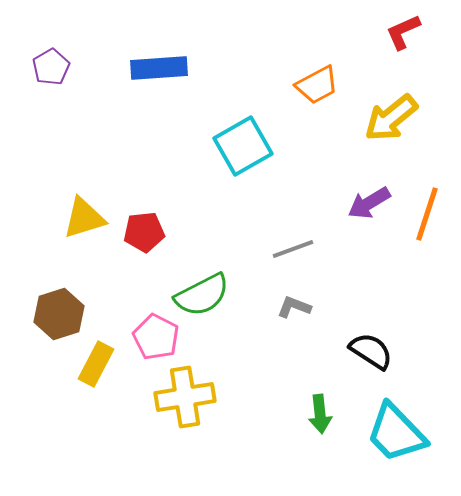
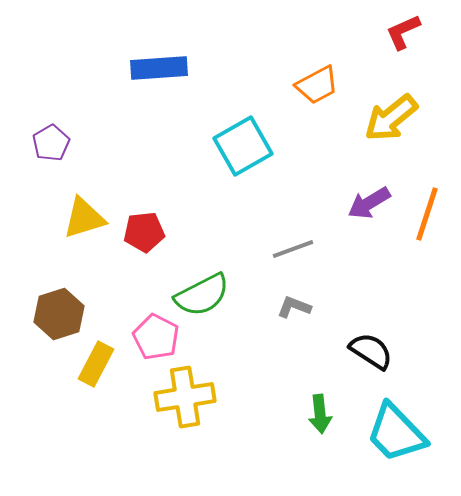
purple pentagon: moved 76 px down
